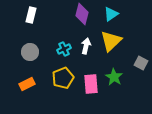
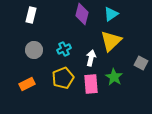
white arrow: moved 5 px right, 12 px down
gray circle: moved 4 px right, 2 px up
